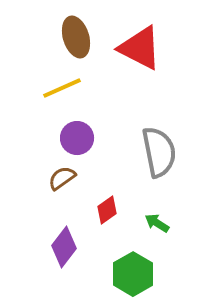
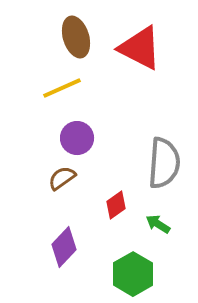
gray semicircle: moved 5 px right, 11 px down; rotated 15 degrees clockwise
red diamond: moved 9 px right, 5 px up
green arrow: moved 1 px right, 1 px down
purple diamond: rotated 6 degrees clockwise
